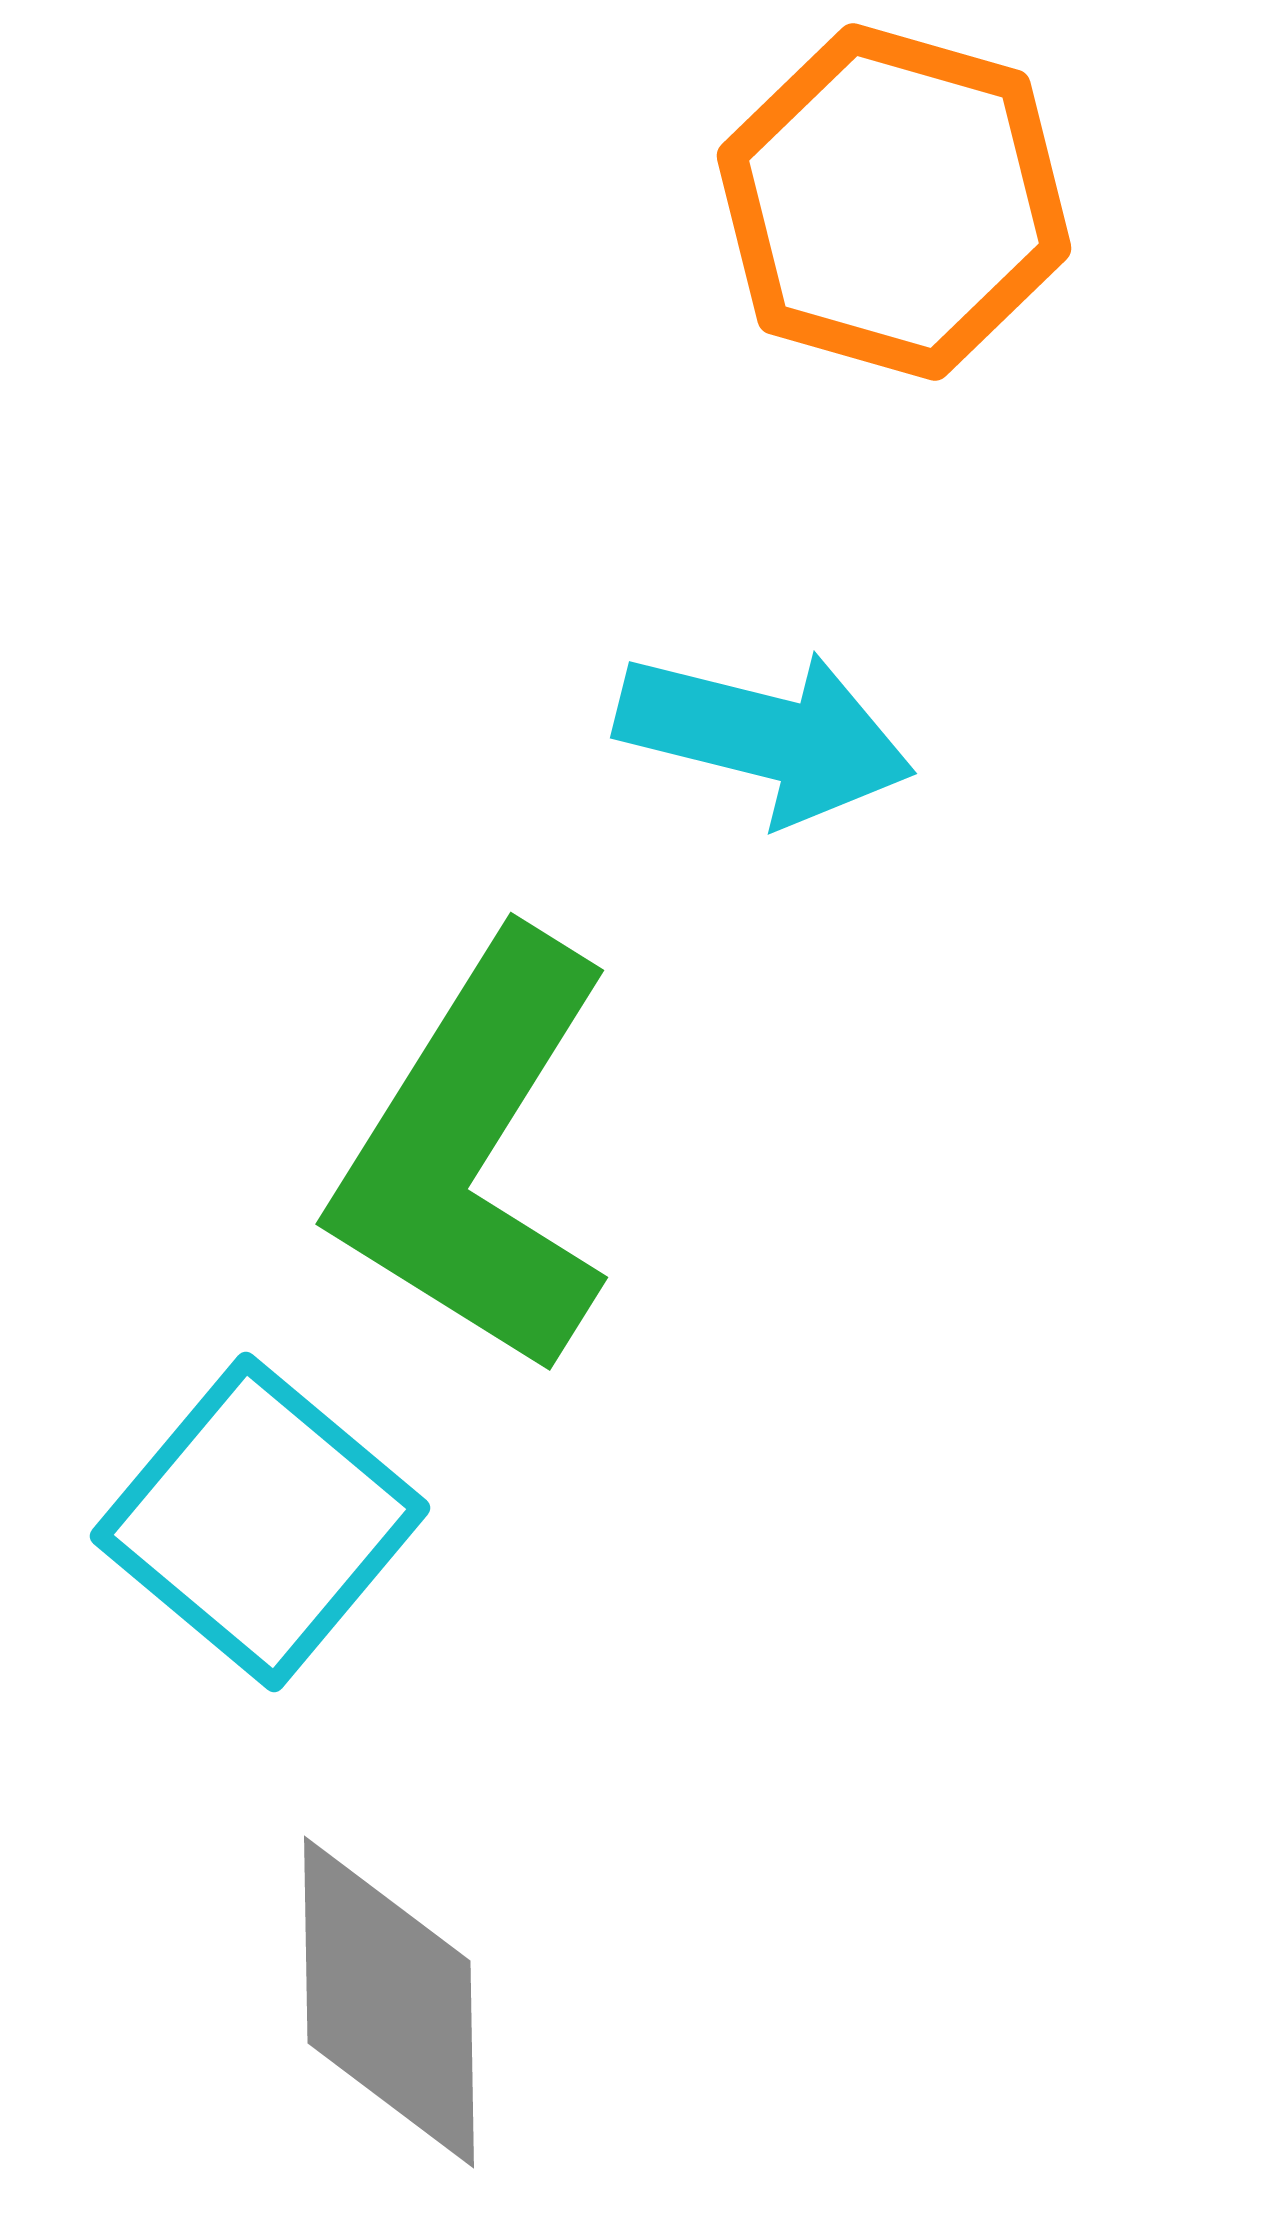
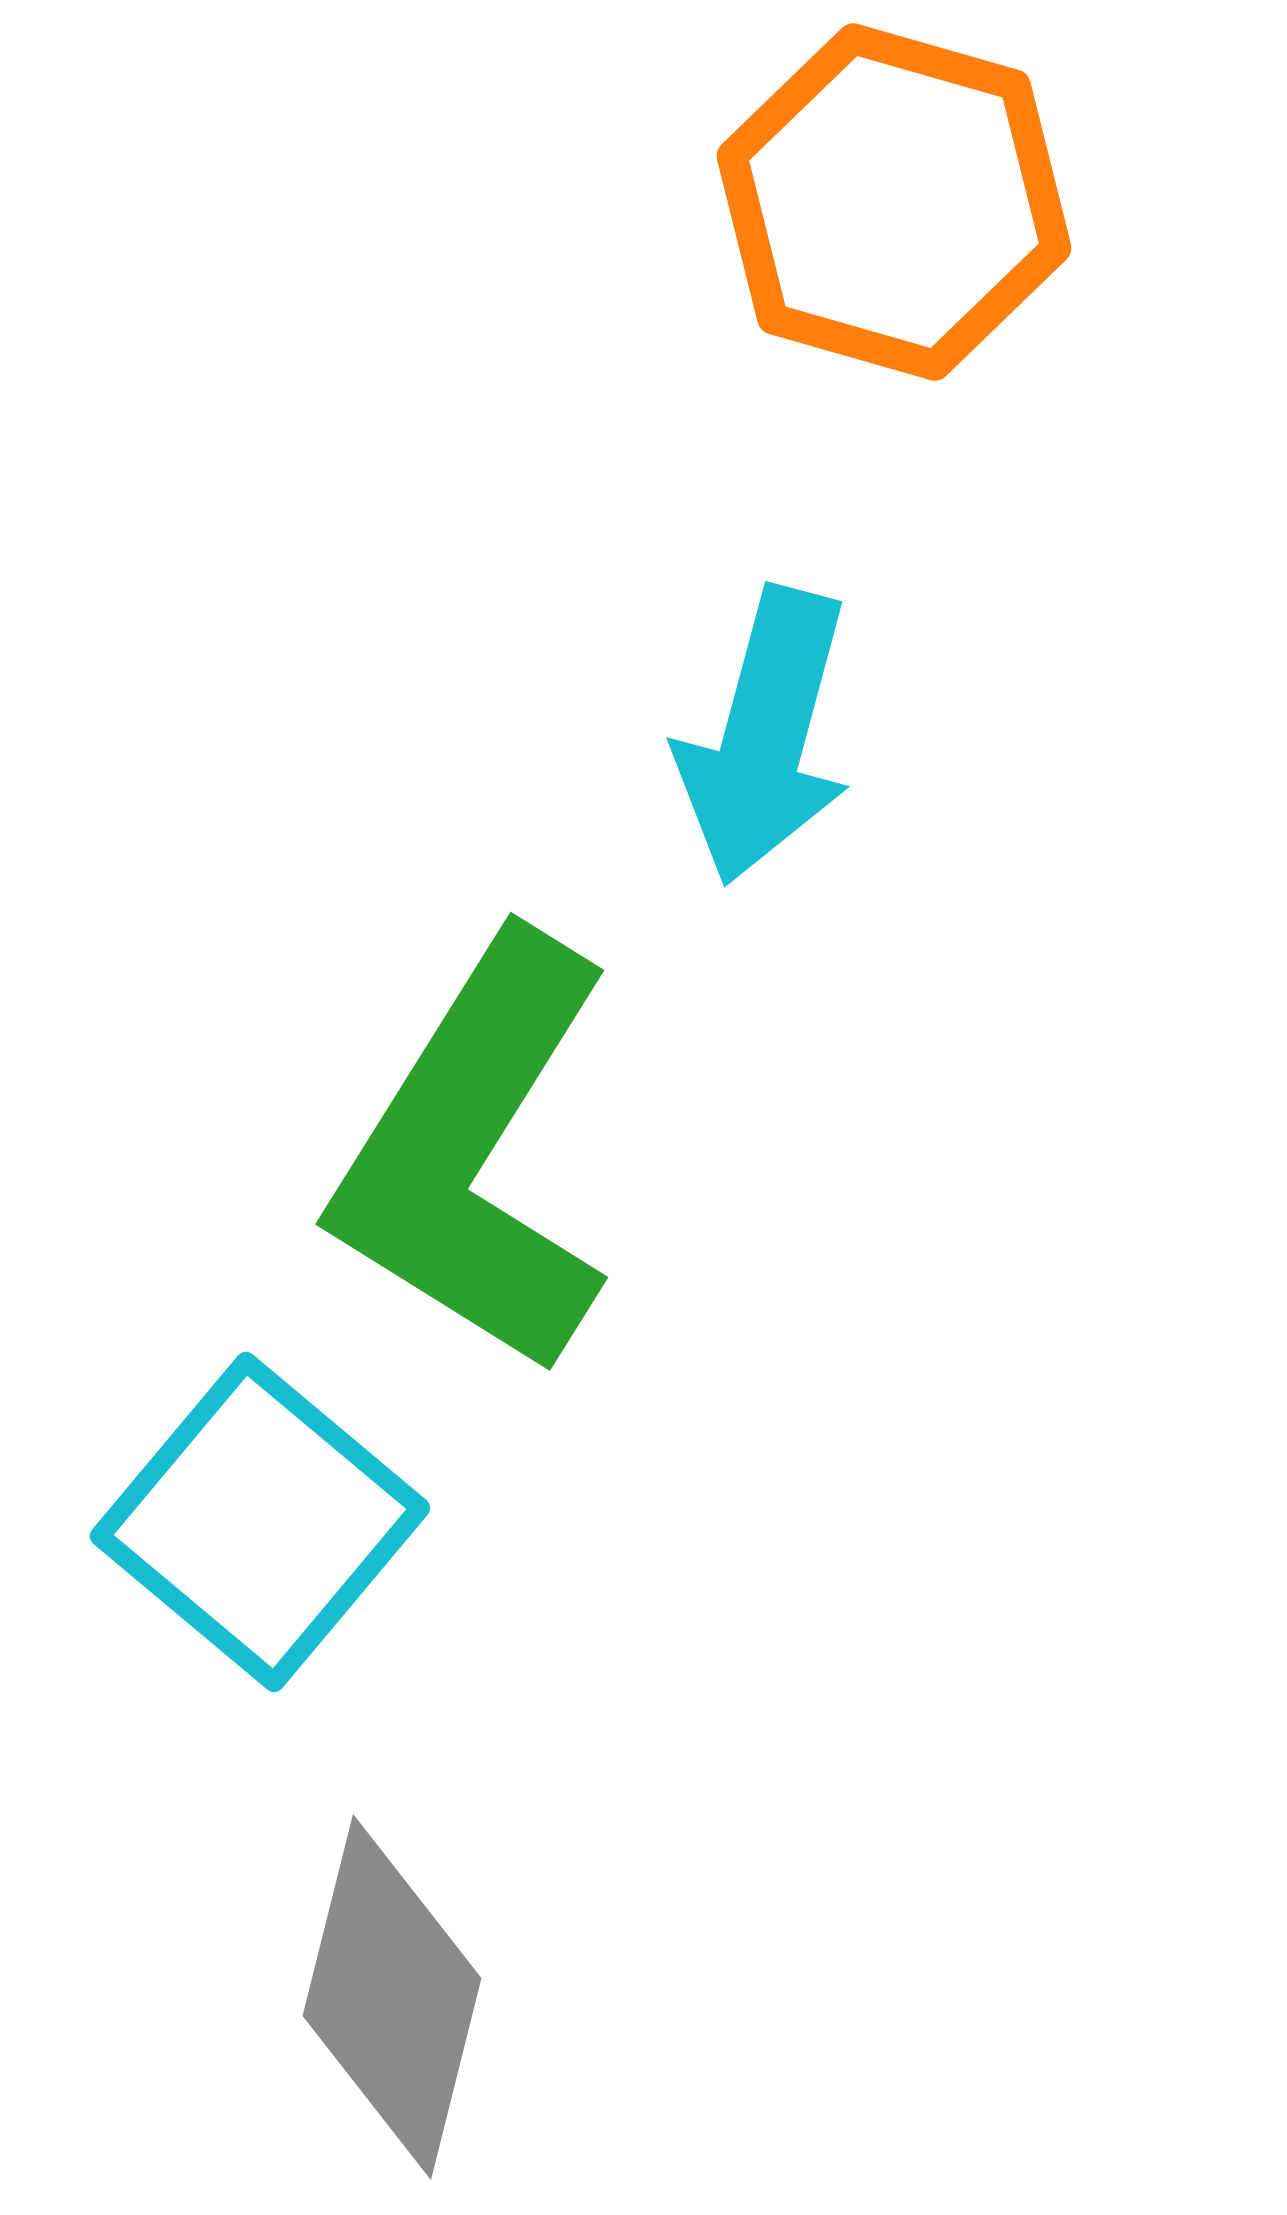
cyan arrow: rotated 91 degrees clockwise
gray diamond: moved 3 px right, 5 px up; rotated 15 degrees clockwise
